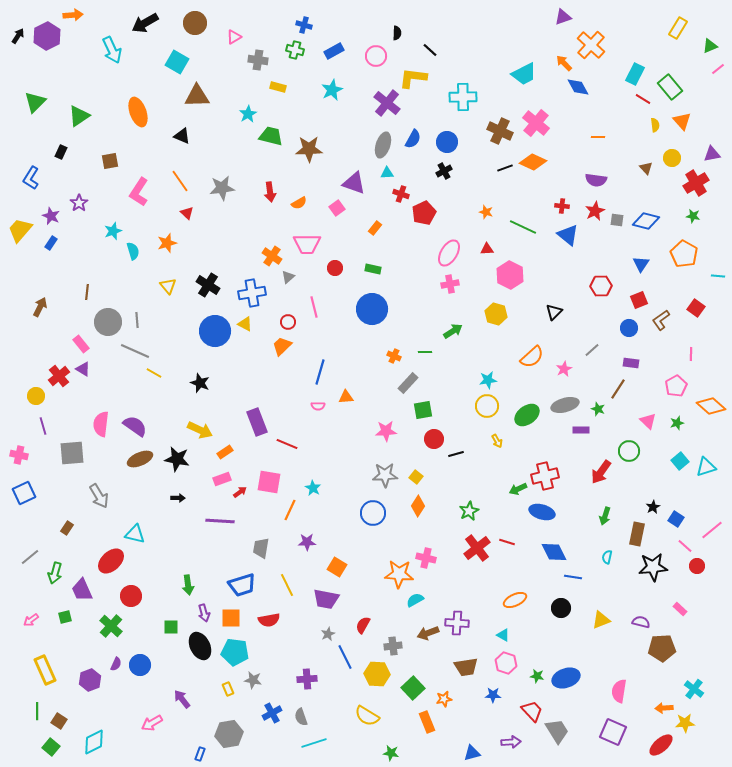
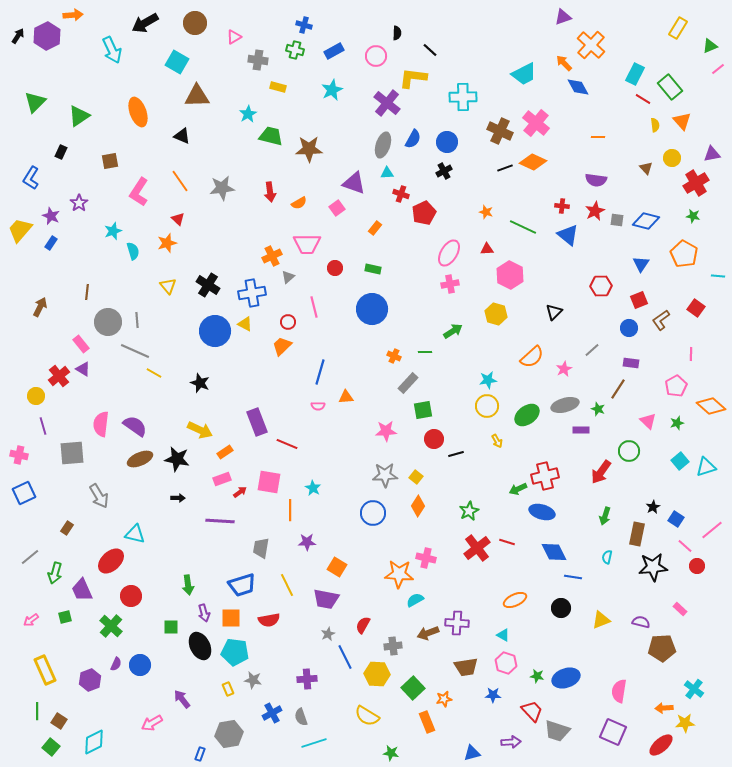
red triangle at (187, 213): moved 9 px left, 6 px down
orange cross at (272, 256): rotated 30 degrees clockwise
orange line at (290, 510): rotated 25 degrees counterclockwise
gray trapezoid at (557, 731): rotated 140 degrees clockwise
